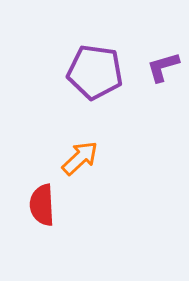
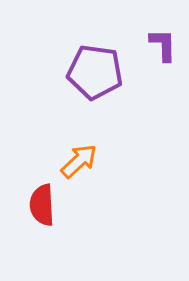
purple L-shape: moved 22 px up; rotated 105 degrees clockwise
orange arrow: moved 1 px left, 3 px down
